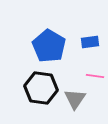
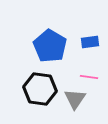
blue pentagon: moved 1 px right
pink line: moved 6 px left, 1 px down
black hexagon: moved 1 px left, 1 px down
